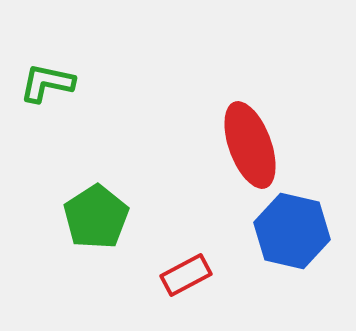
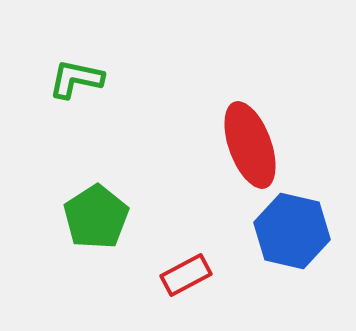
green L-shape: moved 29 px right, 4 px up
